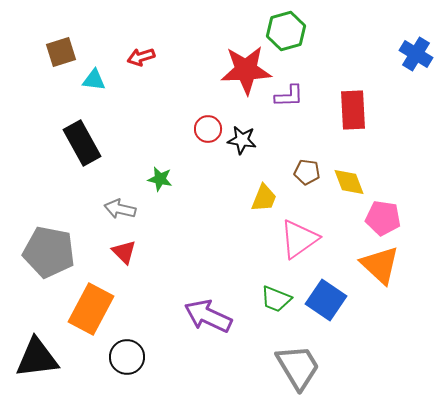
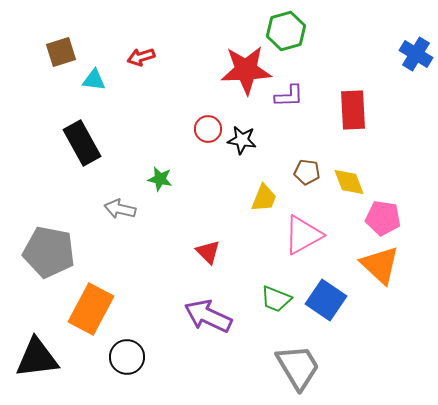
pink triangle: moved 4 px right, 4 px up; rotated 6 degrees clockwise
red triangle: moved 84 px right
